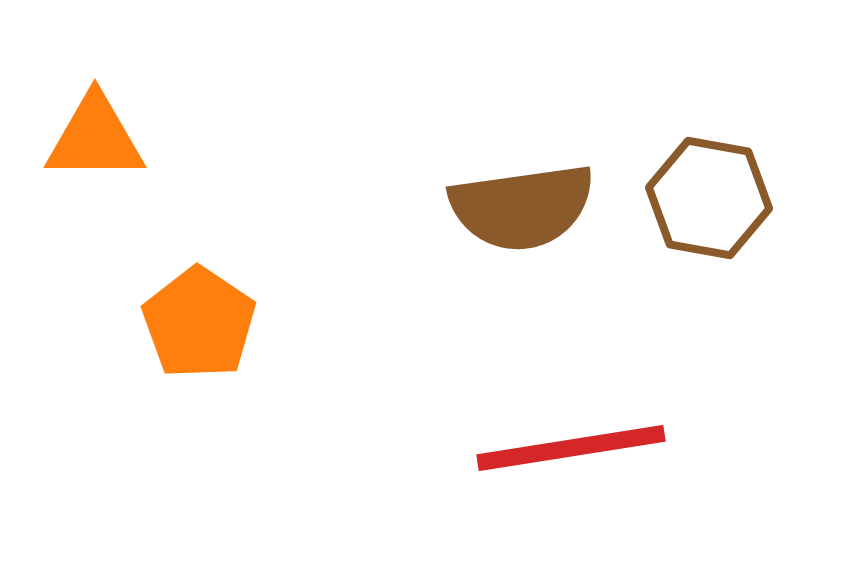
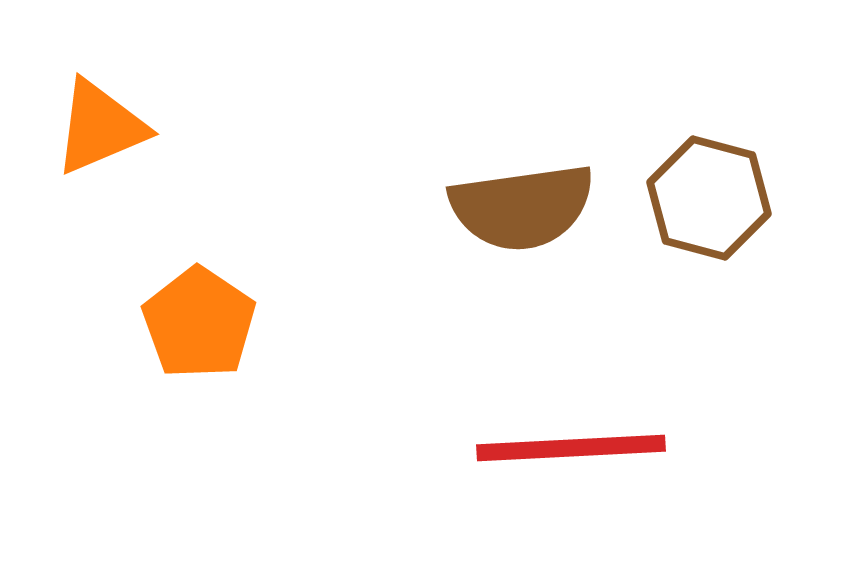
orange triangle: moved 5 px right, 11 px up; rotated 23 degrees counterclockwise
brown hexagon: rotated 5 degrees clockwise
red line: rotated 6 degrees clockwise
